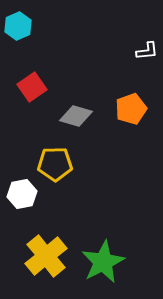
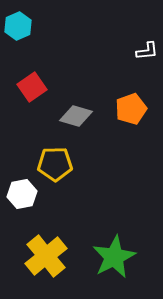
green star: moved 11 px right, 5 px up
